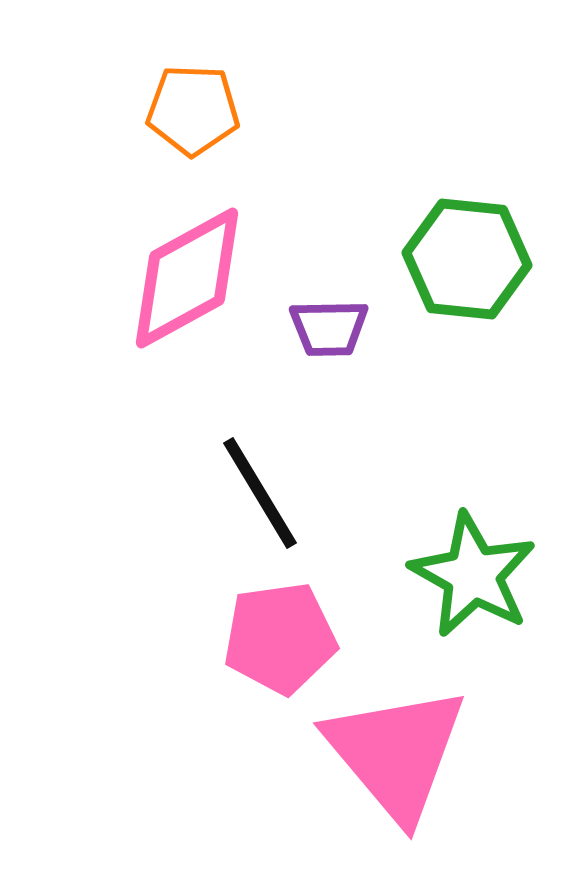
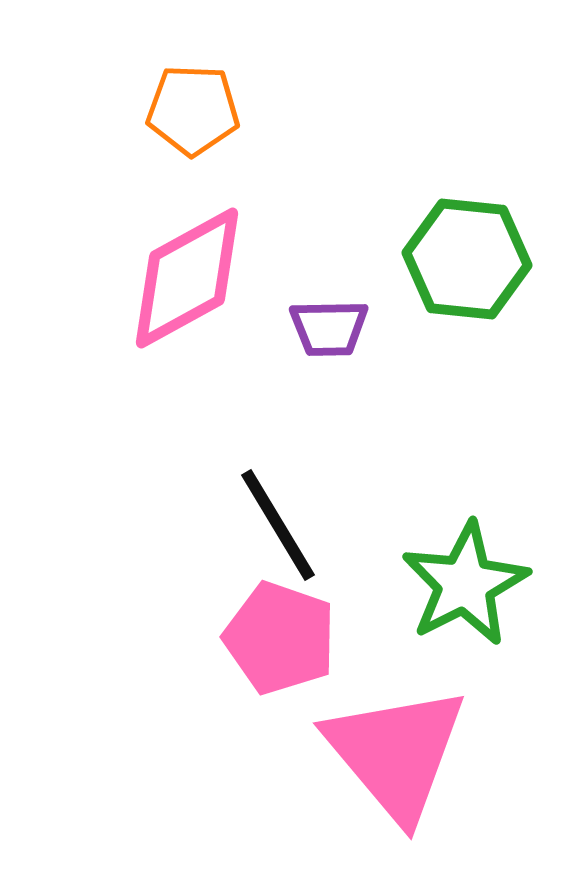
black line: moved 18 px right, 32 px down
green star: moved 8 px left, 9 px down; rotated 16 degrees clockwise
pink pentagon: rotated 27 degrees clockwise
